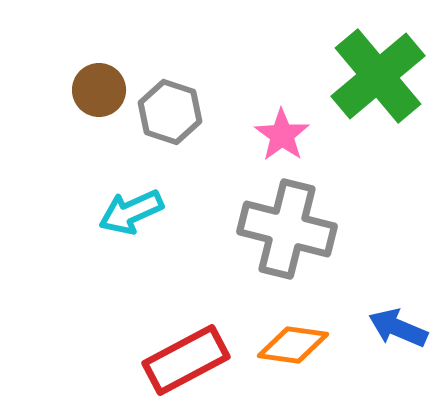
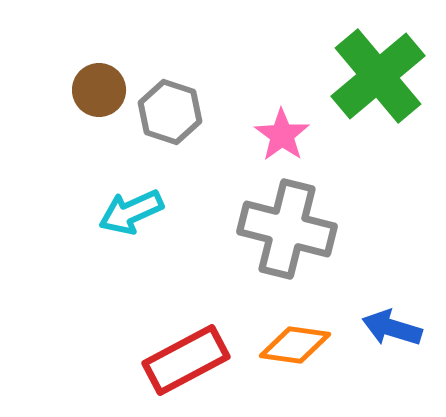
blue arrow: moved 6 px left; rotated 6 degrees counterclockwise
orange diamond: moved 2 px right
